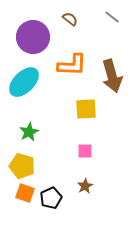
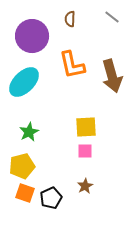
brown semicircle: rotated 126 degrees counterclockwise
purple circle: moved 1 px left, 1 px up
orange L-shape: rotated 76 degrees clockwise
yellow square: moved 18 px down
yellow pentagon: rotated 30 degrees counterclockwise
